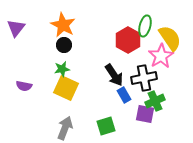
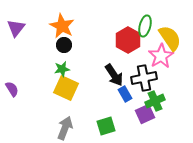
orange star: moved 1 px left, 1 px down
purple semicircle: moved 12 px left, 3 px down; rotated 133 degrees counterclockwise
blue rectangle: moved 1 px right, 1 px up
purple square: rotated 36 degrees counterclockwise
